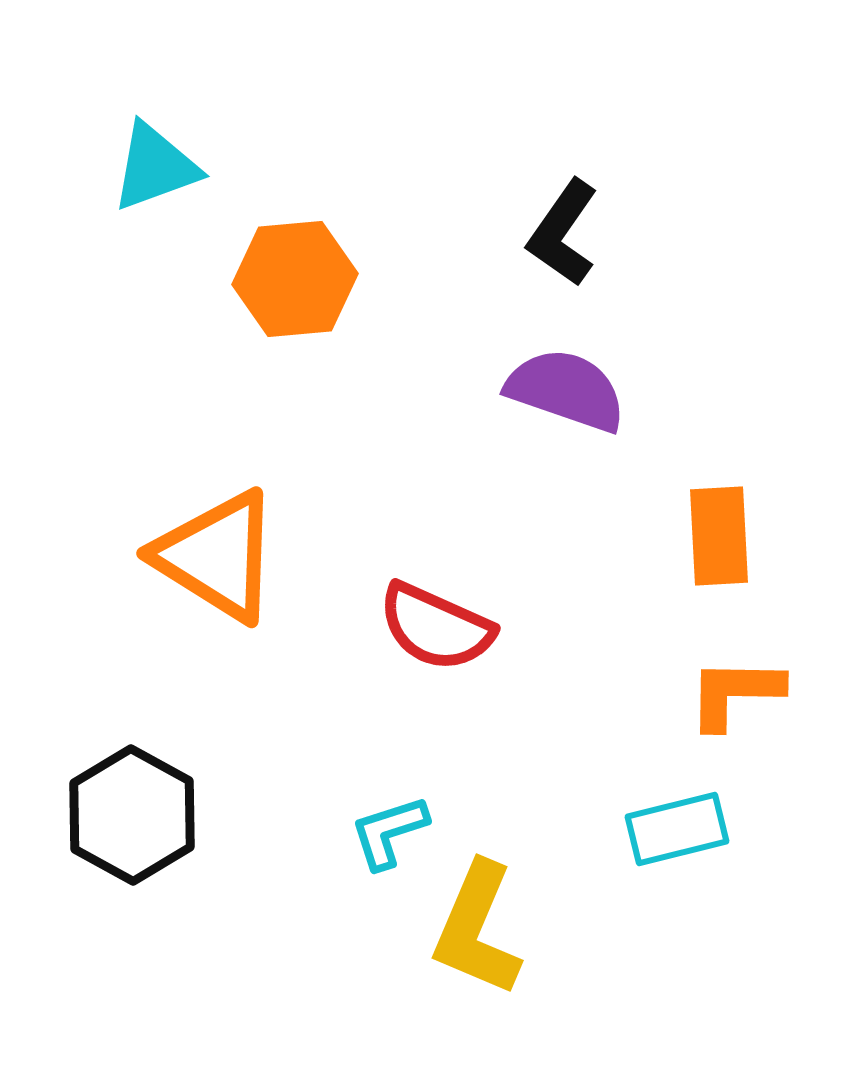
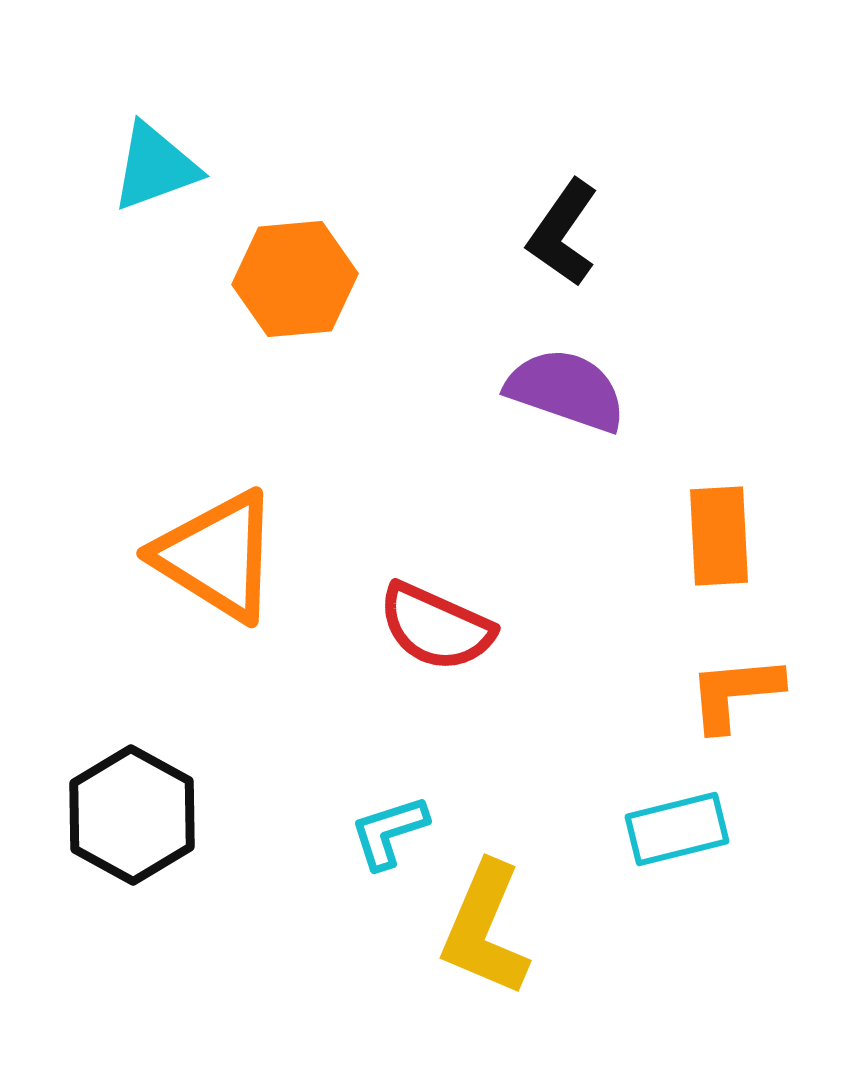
orange L-shape: rotated 6 degrees counterclockwise
yellow L-shape: moved 8 px right
